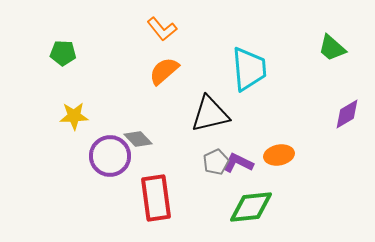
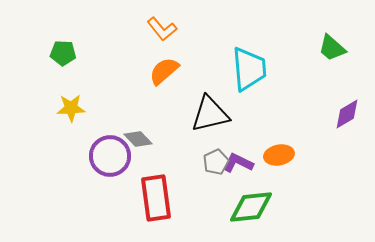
yellow star: moved 3 px left, 8 px up
